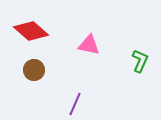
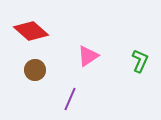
pink triangle: moved 1 px left, 11 px down; rotated 45 degrees counterclockwise
brown circle: moved 1 px right
purple line: moved 5 px left, 5 px up
